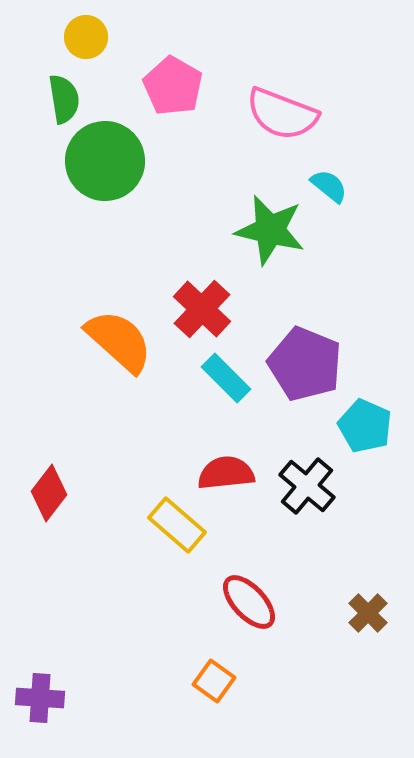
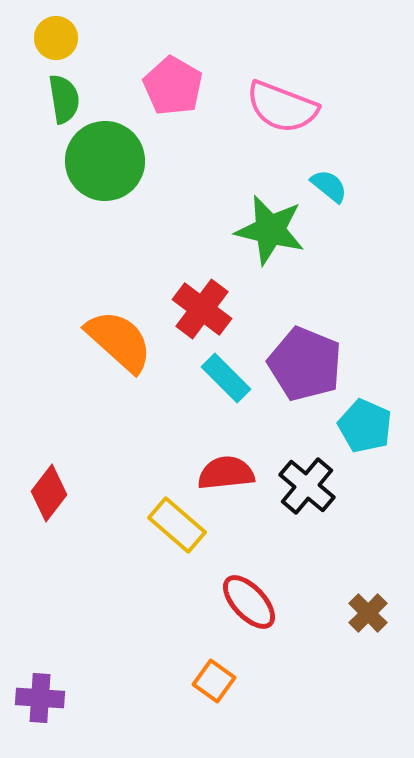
yellow circle: moved 30 px left, 1 px down
pink semicircle: moved 7 px up
red cross: rotated 6 degrees counterclockwise
